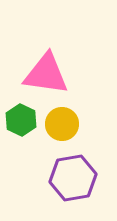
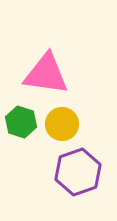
green hexagon: moved 2 px down; rotated 8 degrees counterclockwise
purple hexagon: moved 5 px right, 6 px up; rotated 9 degrees counterclockwise
